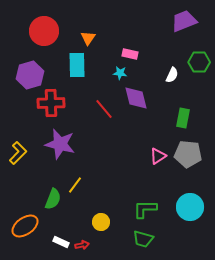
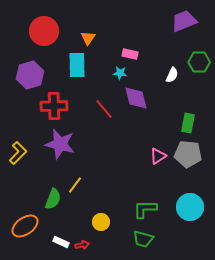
red cross: moved 3 px right, 3 px down
green rectangle: moved 5 px right, 5 px down
